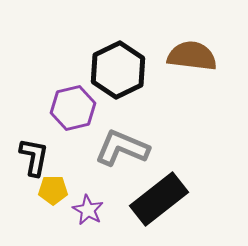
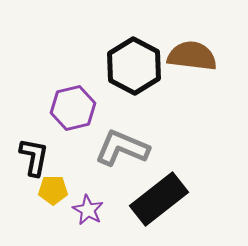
black hexagon: moved 16 px right, 4 px up; rotated 6 degrees counterclockwise
